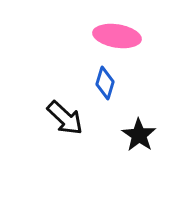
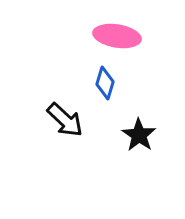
black arrow: moved 2 px down
